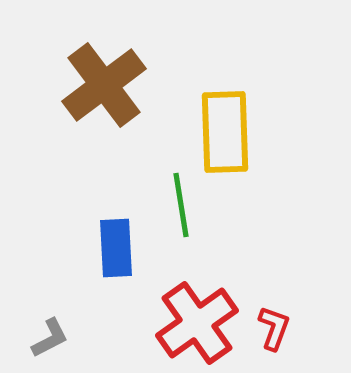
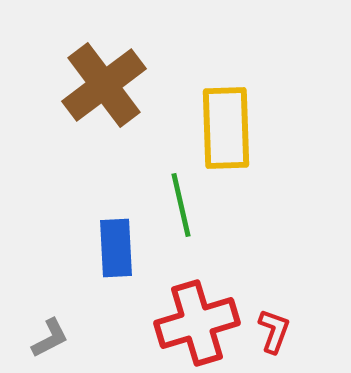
yellow rectangle: moved 1 px right, 4 px up
green line: rotated 4 degrees counterclockwise
red cross: rotated 18 degrees clockwise
red L-shape: moved 3 px down
